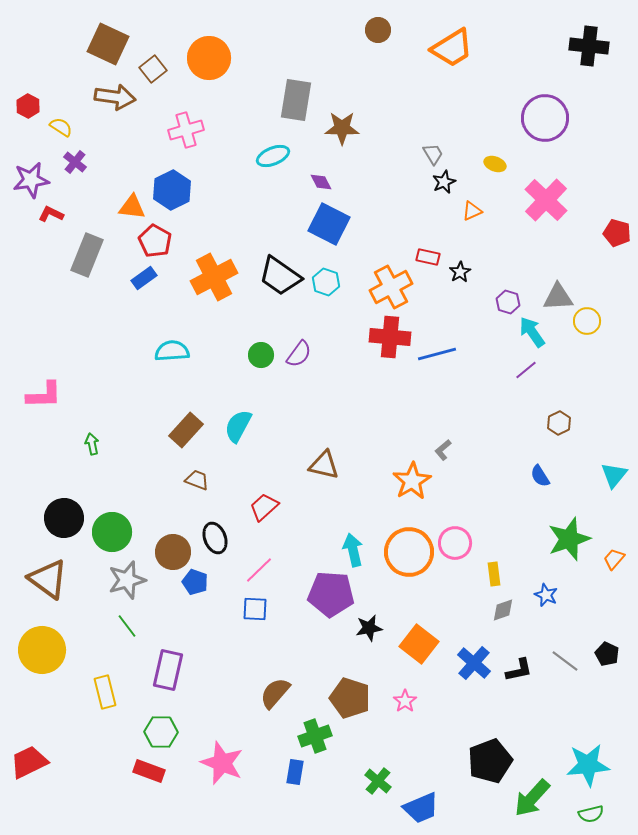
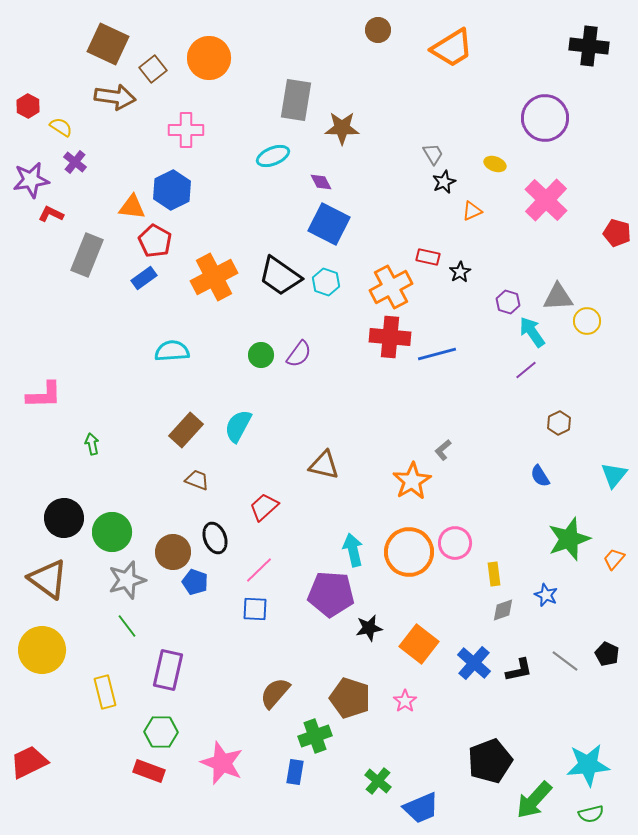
pink cross at (186, 130): rotated 16 degrees clockwise
green arrow at (532, 798): moved 2 px right, 2 px down
